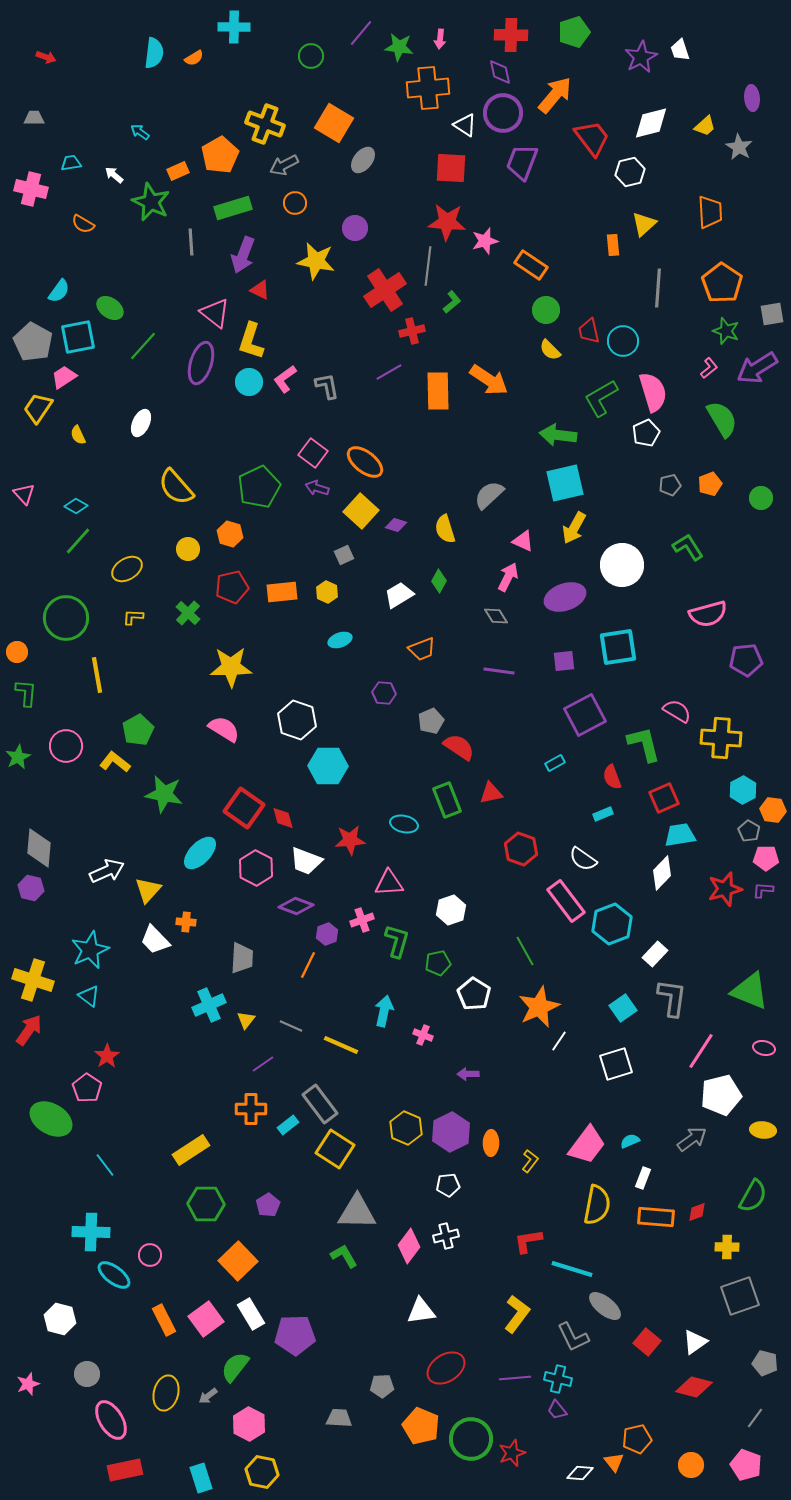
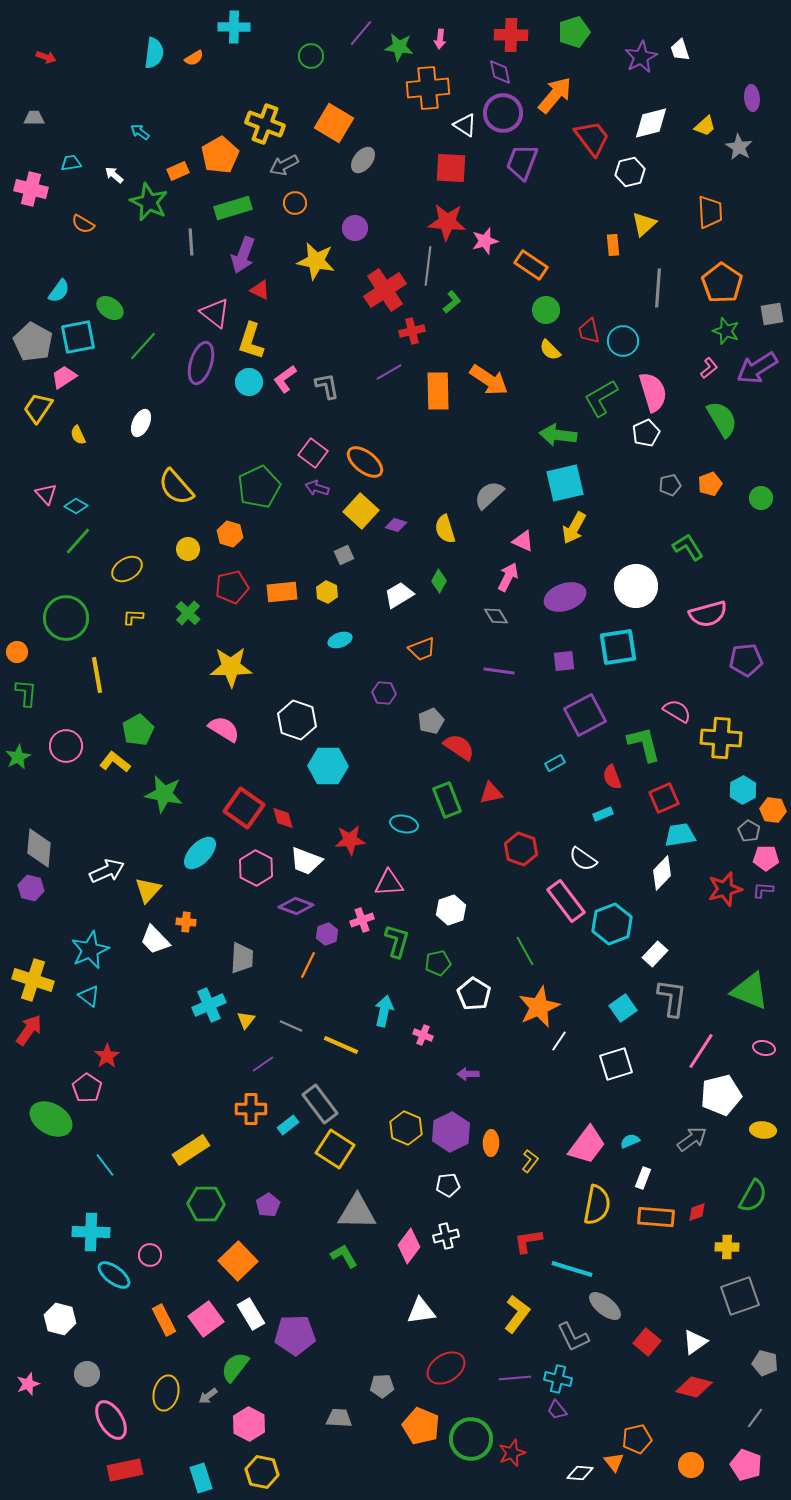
green star at (151, 202): moved 2 px left
pink triangle at (24, 494): moved 22 px right
white circle at (622, 565): moved 14 px right, 21 px down
